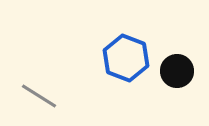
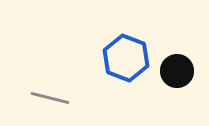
gray line: moved 11 px right, 2 px down; rotated 18 degrees counterclockwise
